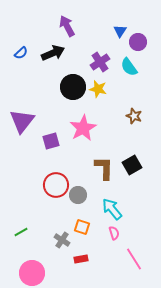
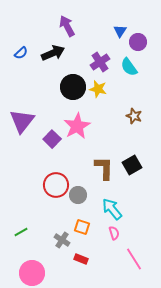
pink star: moved 6 px left, 2 px up
purple square: moved 1 px right, 2 px up; rotated 30 degrees counterclockwise
red rectangle: rotated 32 degrees clockwise
